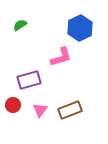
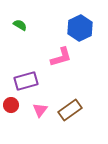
green semicircle: rotated 64 degrees clockwise
purple rectangle: moved 3 px left, 1 px down
red circle: moved 2 px left
brown rectangle: rotated 15 degrees counterclockwise
